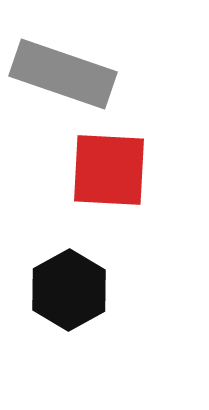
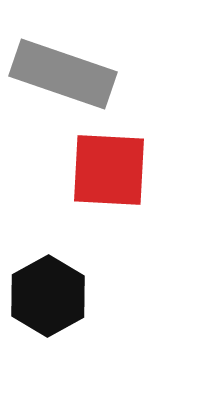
black hexagon: moved 21 px left, 6 px down
